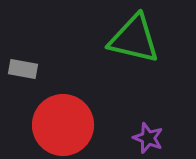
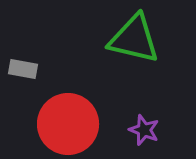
red circle: moved 5 px right, 1 px up
purple star: moved 4 px left, 8 px up
